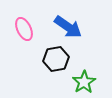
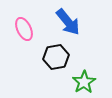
blue arrow: moved 5 px up; rotated 16 degrees clockwise
black hexagon: moved 2 px up
